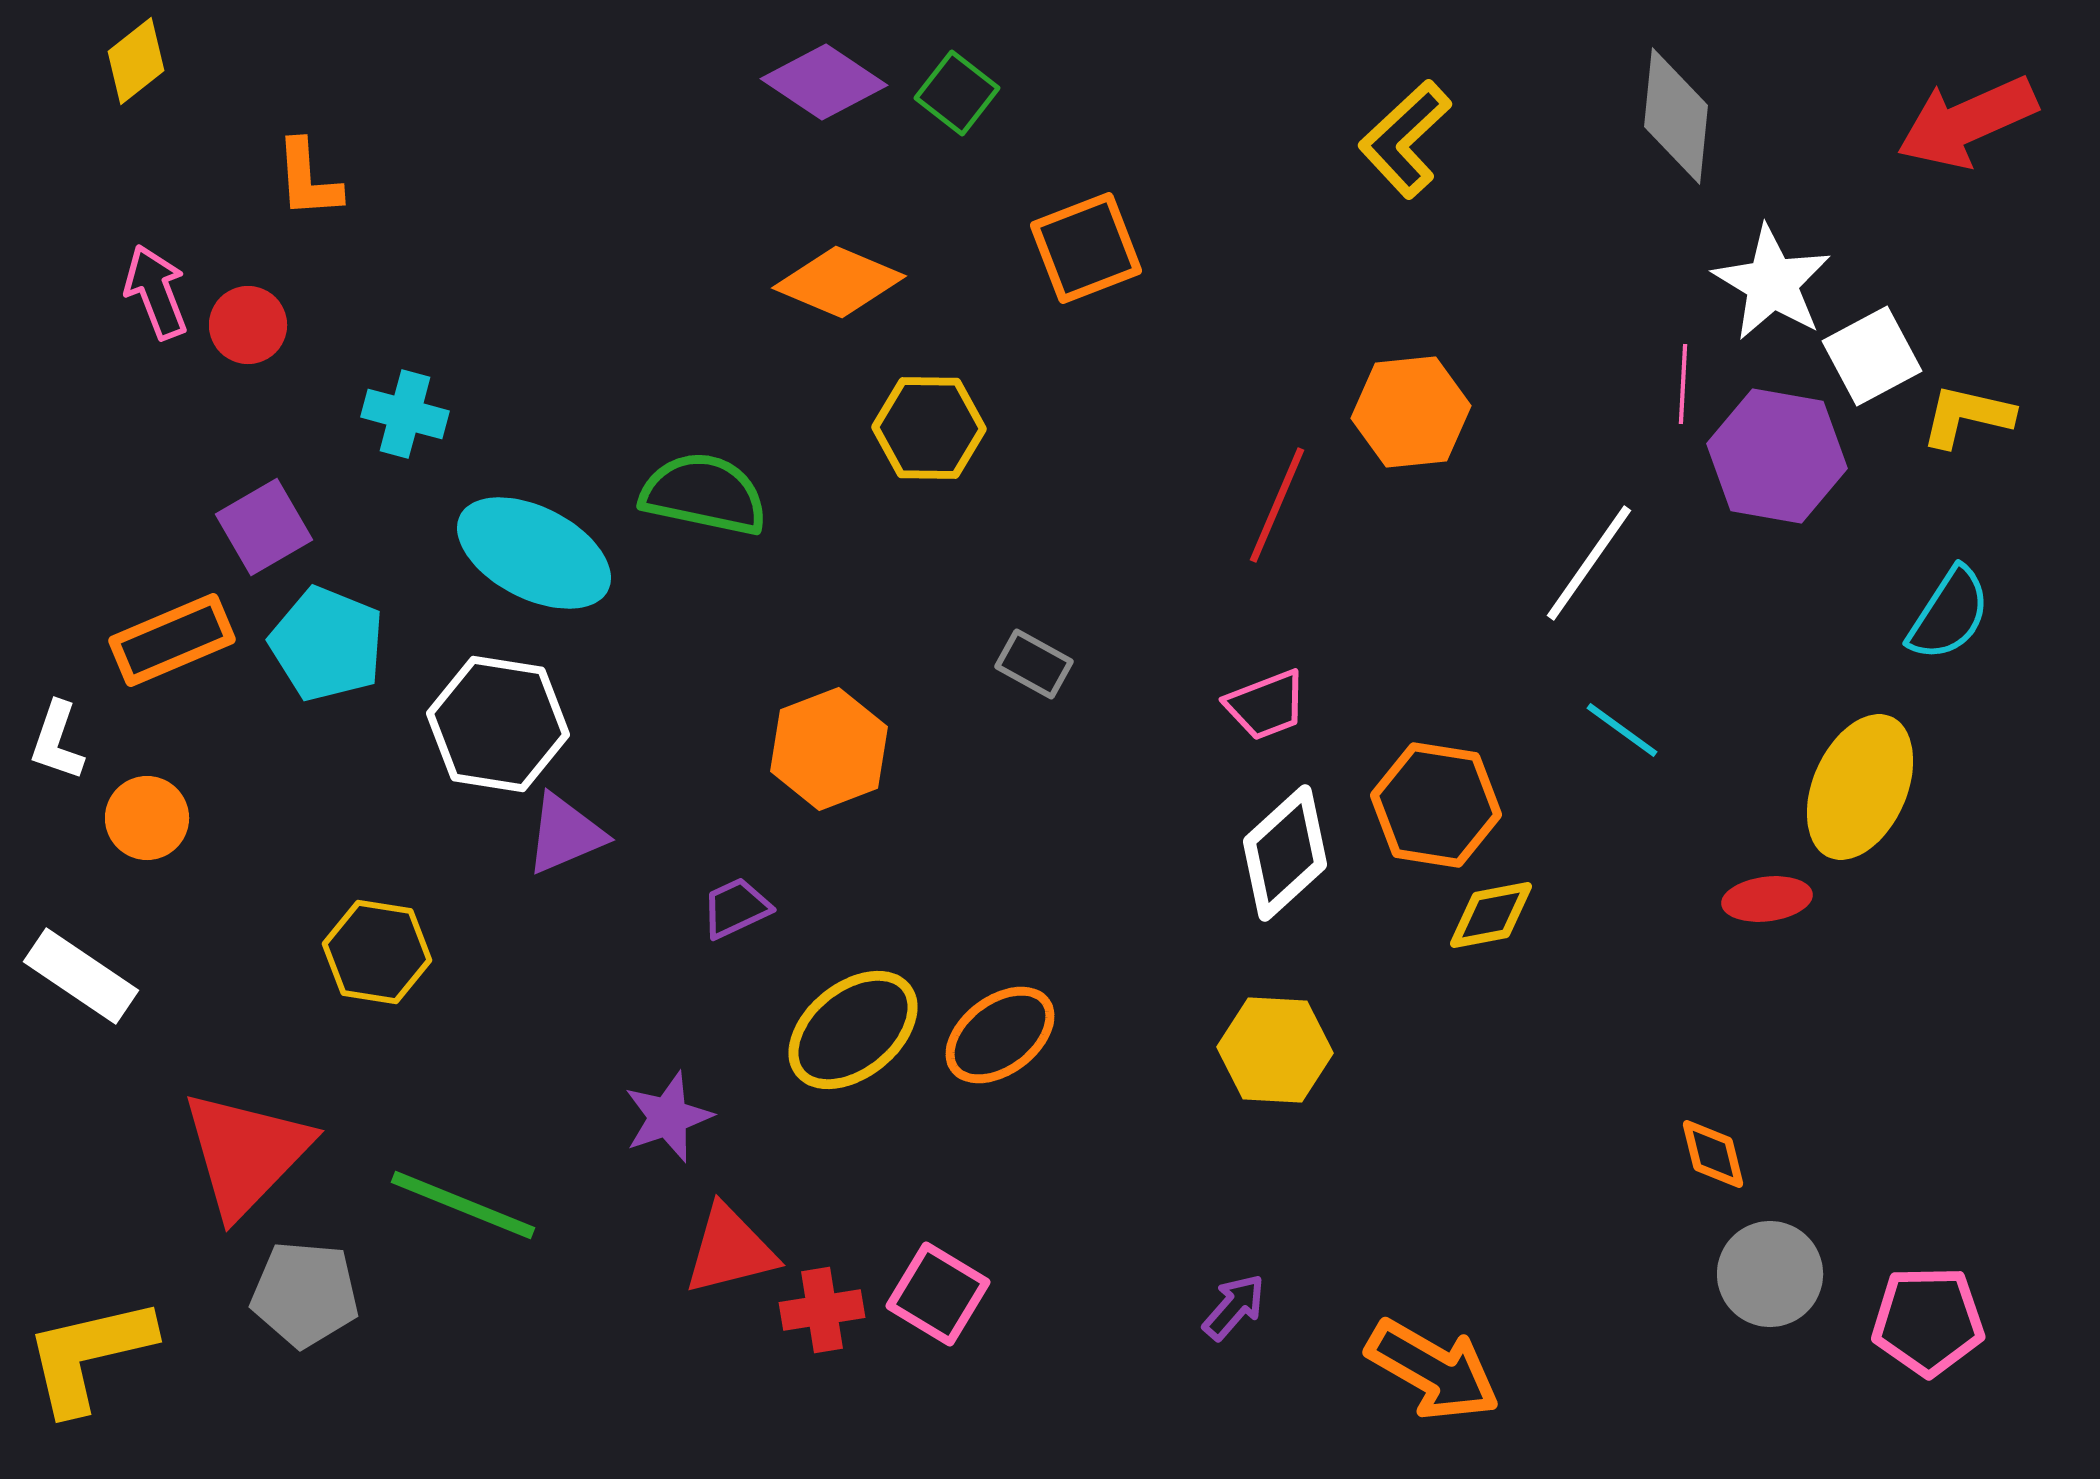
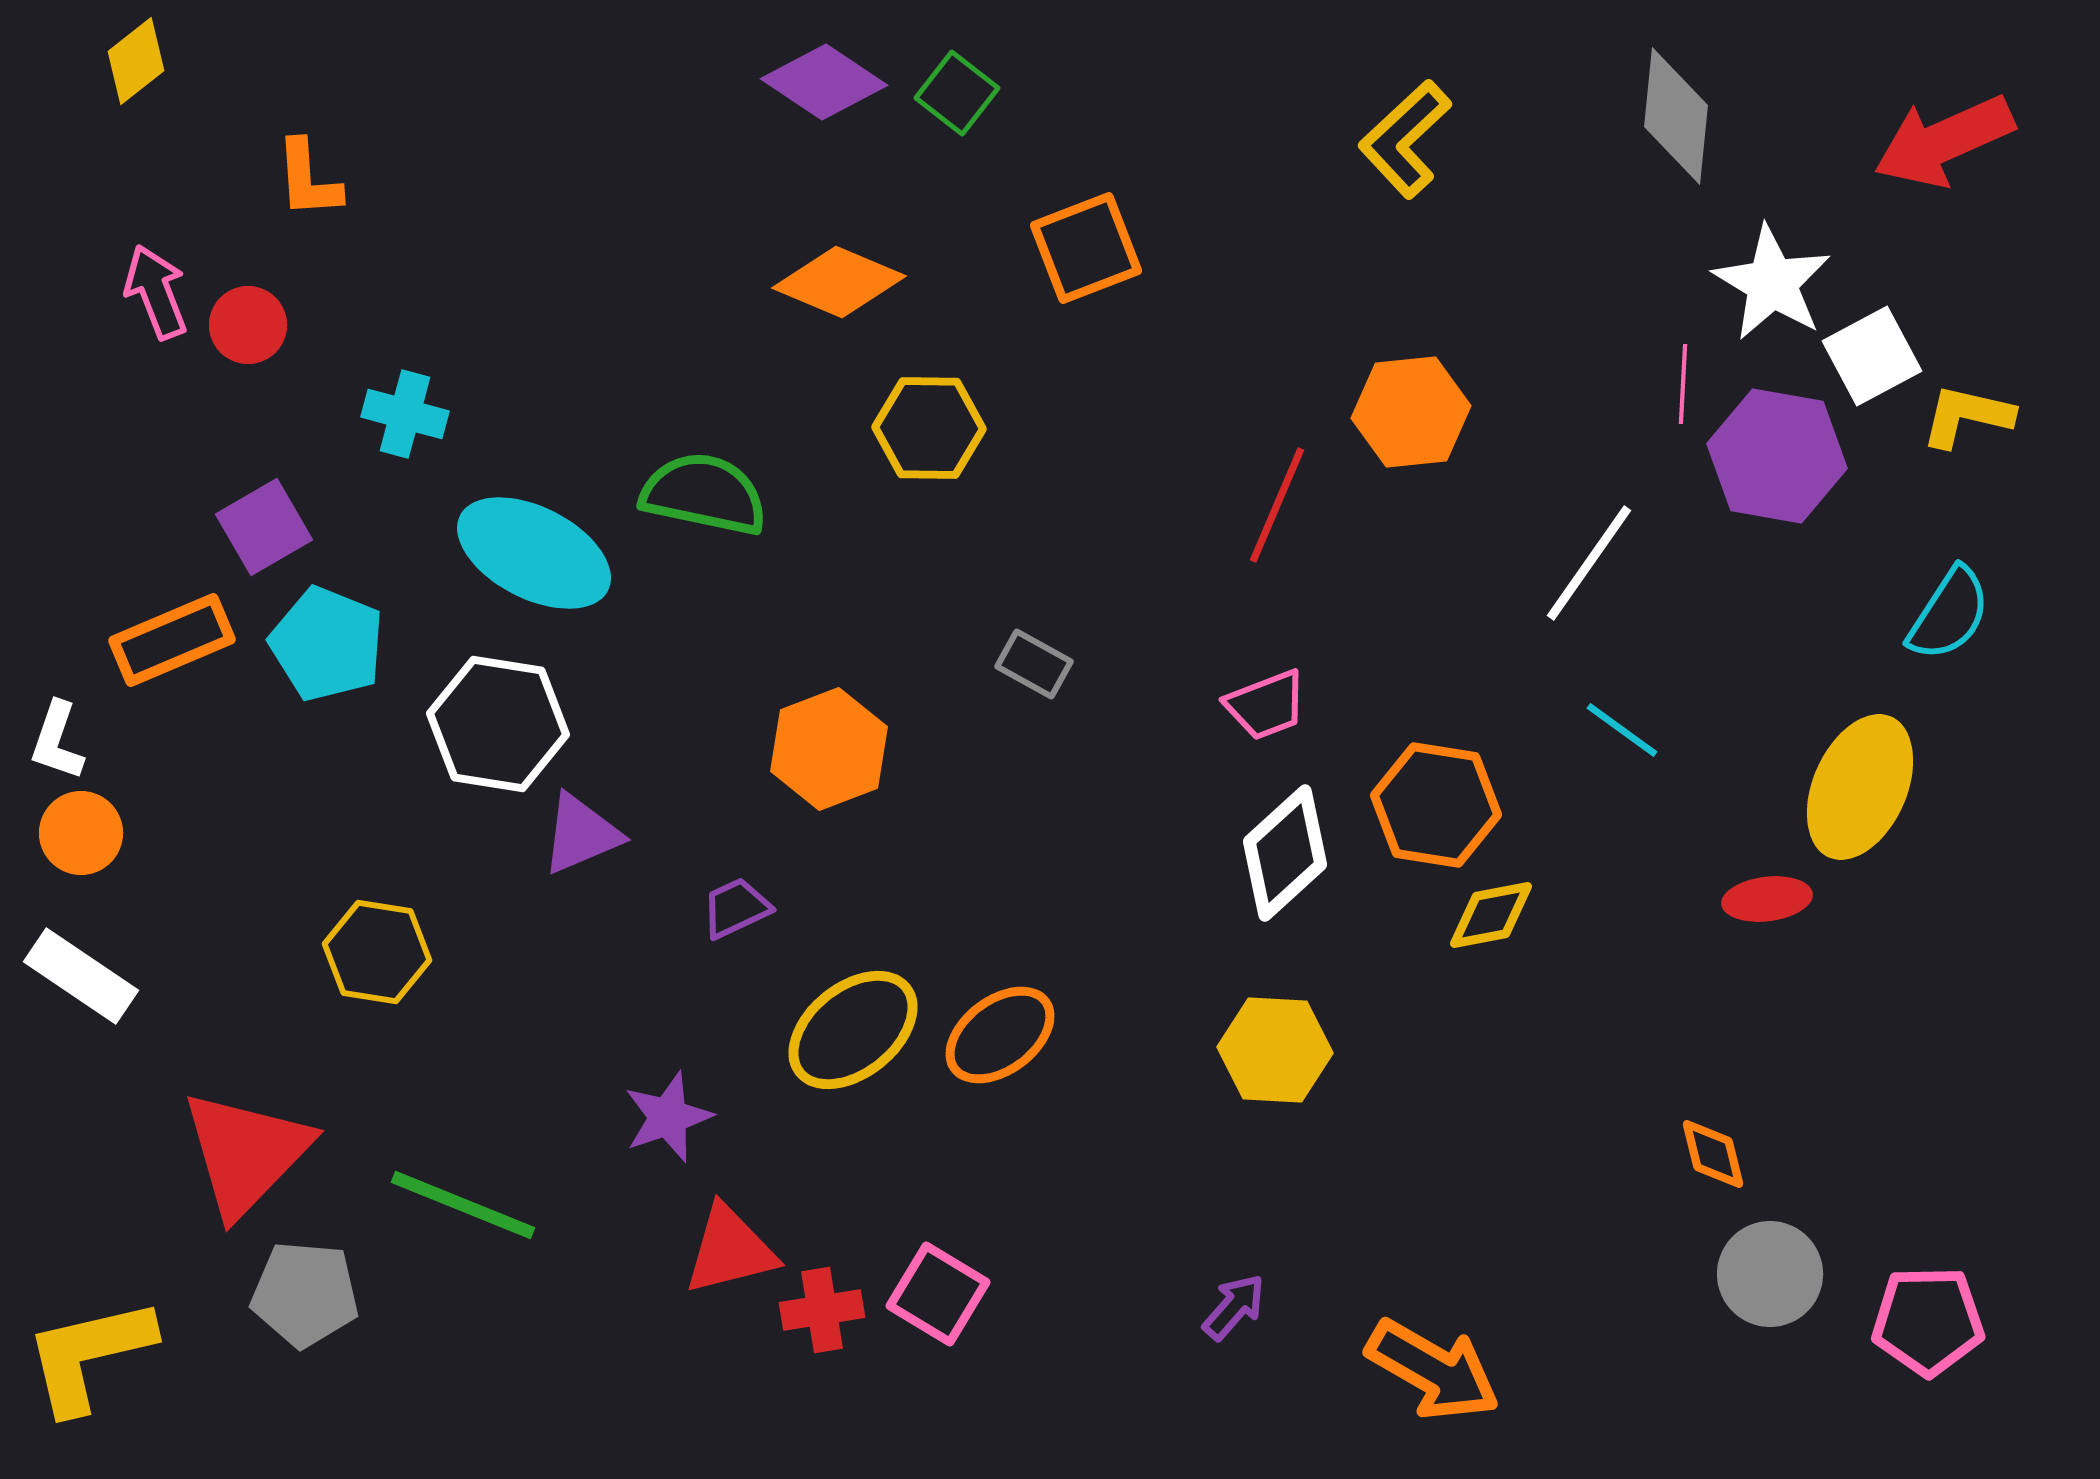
red arrow at (1967, 122): moved 23 px left, 19 px down
orange circle at (147, 818): moved 66 px left, 15 px down
purple triangle at (565, 834): moved 16 px right
